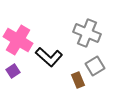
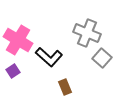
gray square: moved 7 px right, 8 px up; rotated 18 degrees counterclockwise
brown rectangle: moved 13 px left, 7 px down
